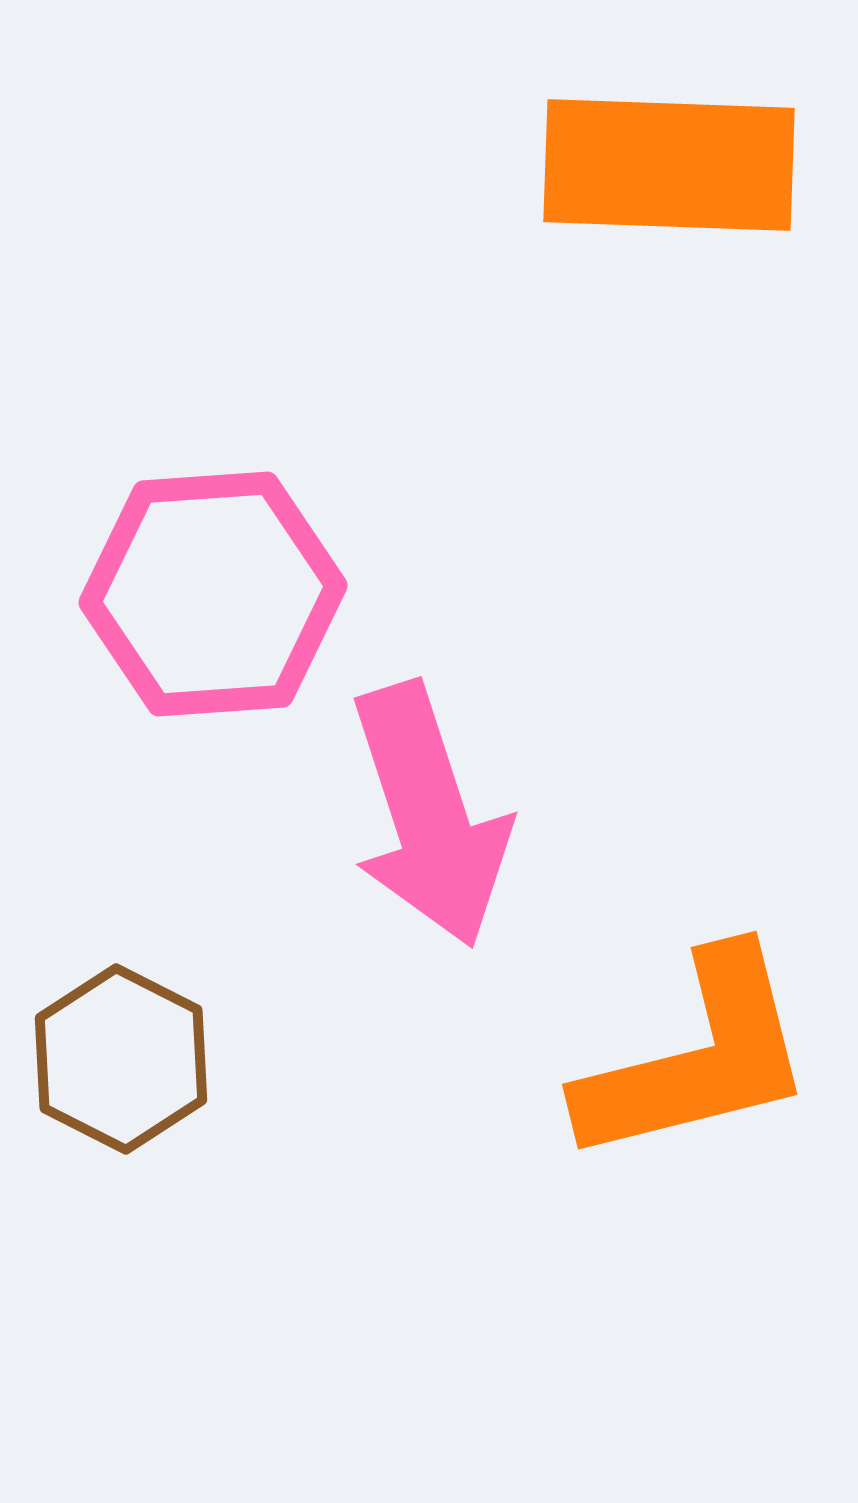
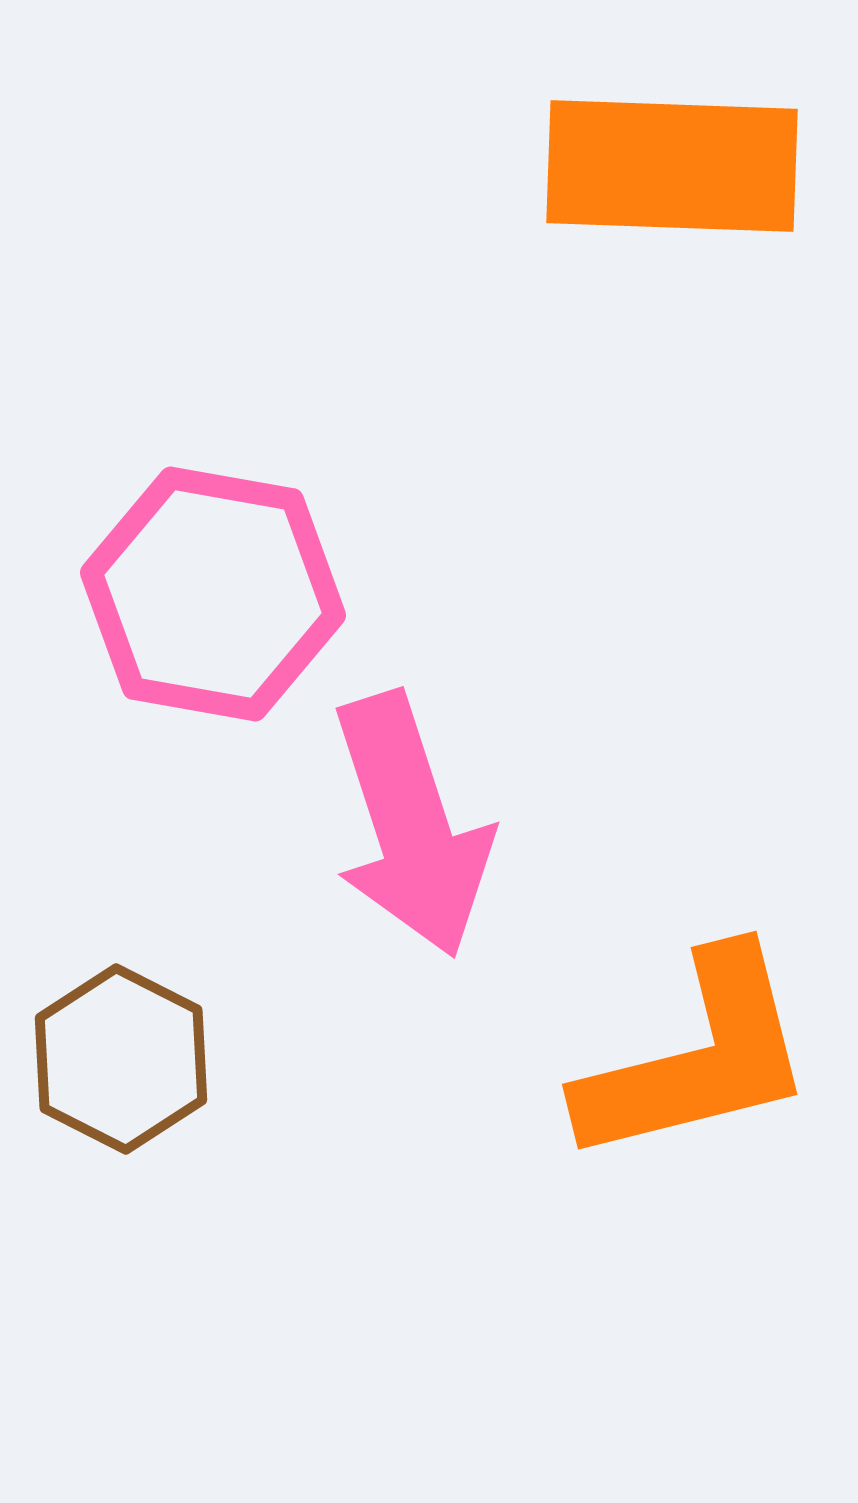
orange rectangle: moved 3 px right, 1 px down
pink hexagon: rotated 14 degrees clockwise
pink arrow: moved 18 px left, 10 px down
